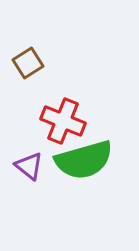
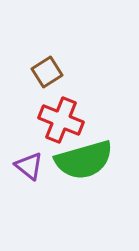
brown square: moved 19 px right, 9 px down
red cross: moved 2 px left, 1 px up
